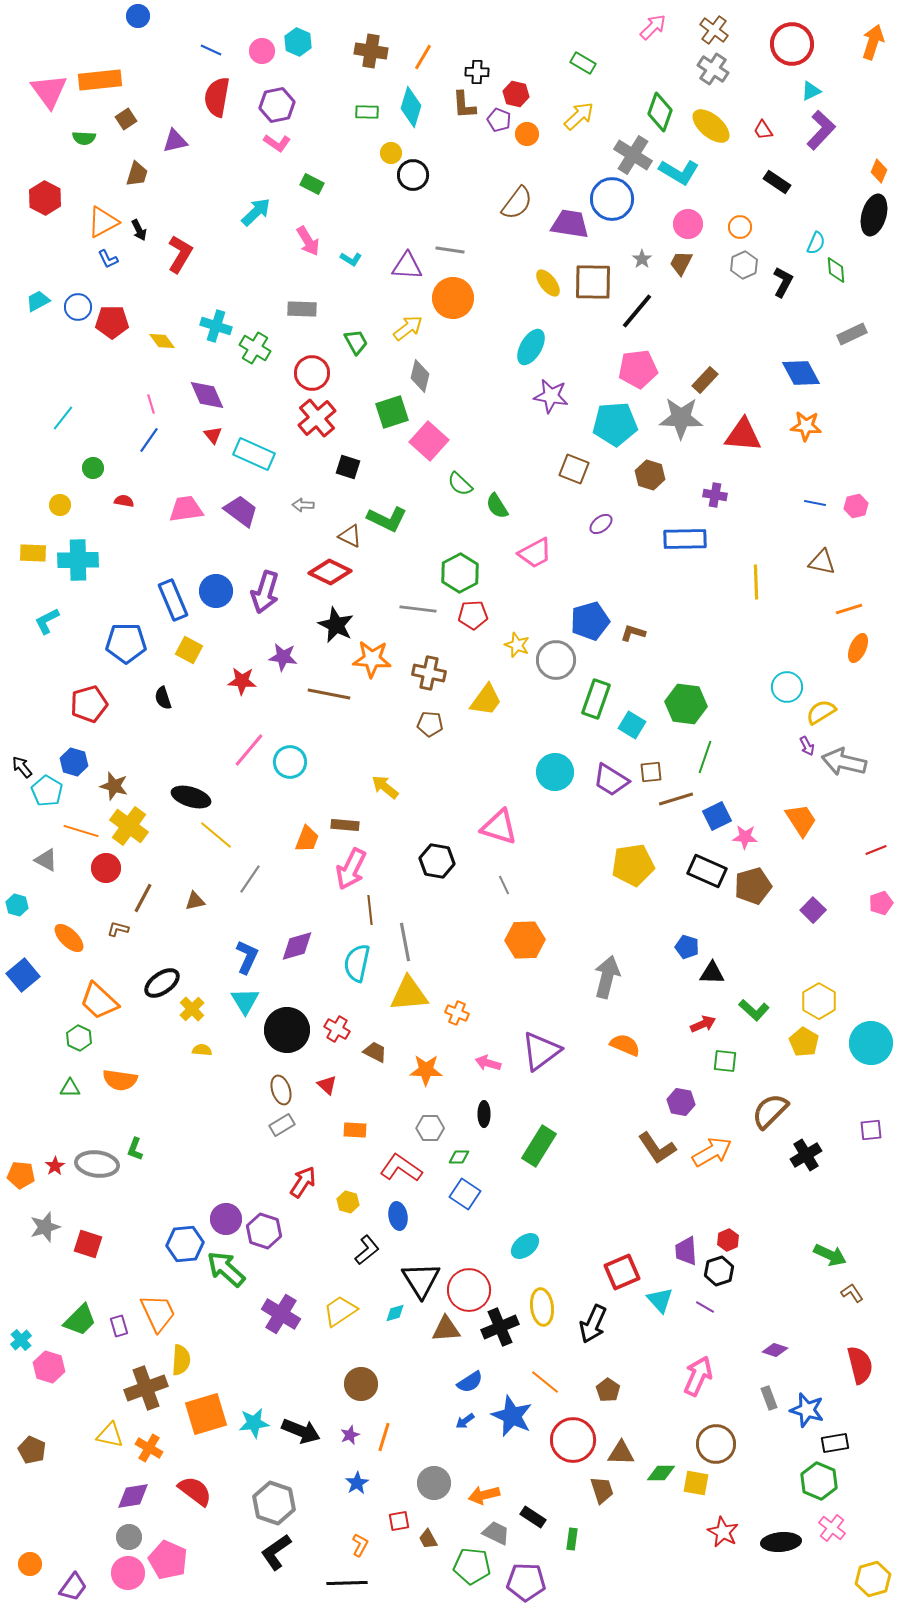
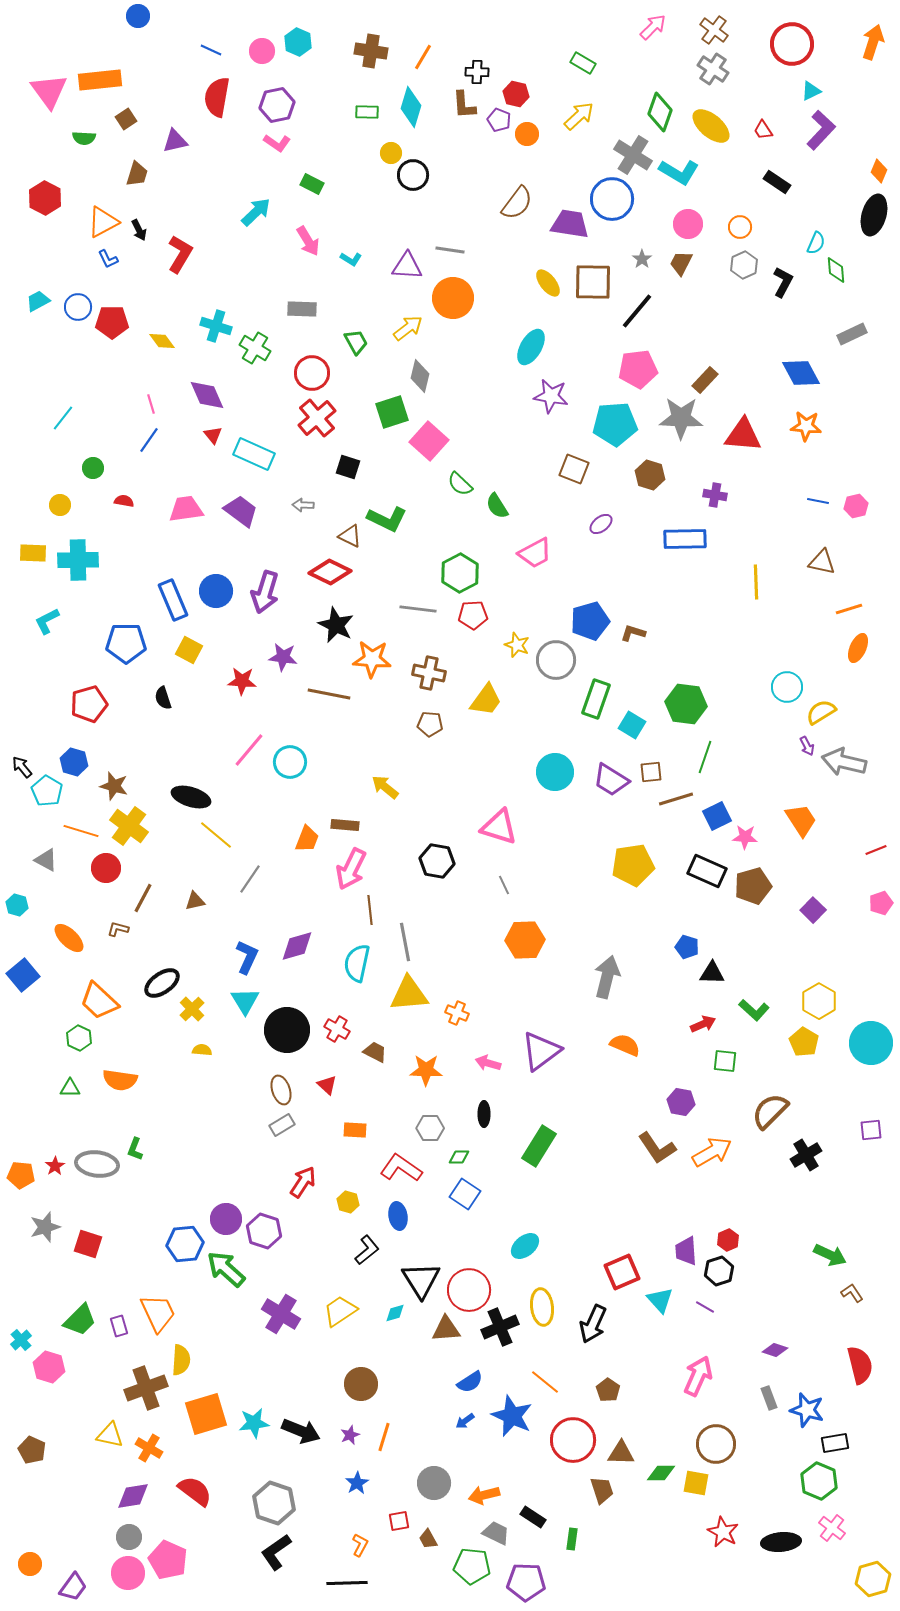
blue line at (815, 503): moved 3 px right, 2 px up
